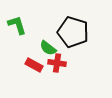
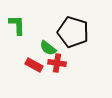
green L-shape: rotated 15 degrees clockwise
